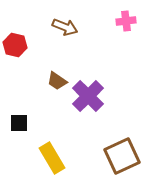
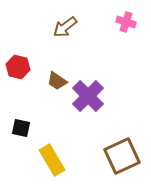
pink cross: moved 1 px down; rotated 24 degrees clockwise
brown arrow: rotated 120 degrees clockwise
red hexagon: moved 3 px right, 22 px down
black square: moved 2 px right, 5 px down; rotated 12 degrees clockwise
yellow rectangle: moved 2 px down
